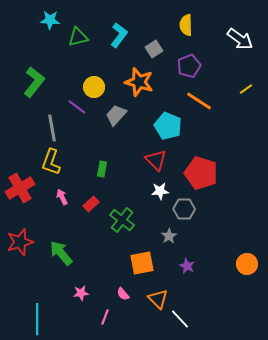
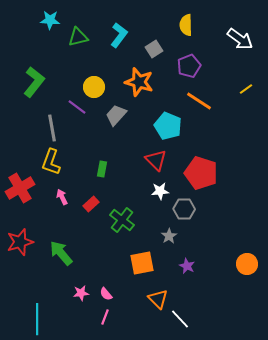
pink semicircle: moved 17 px left
